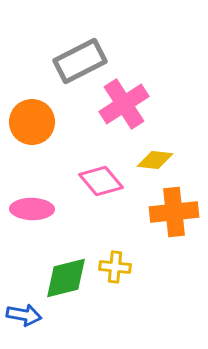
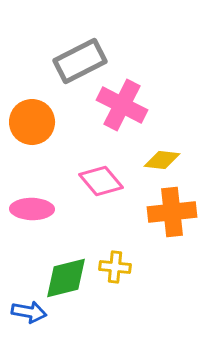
pink cross: moved 2 px left, 1 px down; rotated 30 degrees counterclockwise
yellow diamond: moved 7 px right
orange cross: moved 2 px left
blue arrow: moved 5 px right, 3 px up
